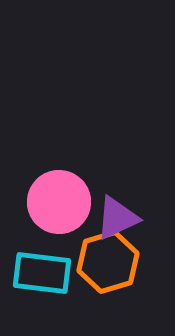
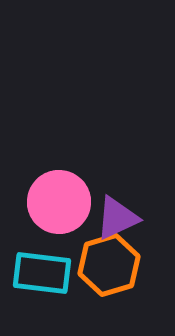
orange hexagon: moved 1 px right, 3 px down
